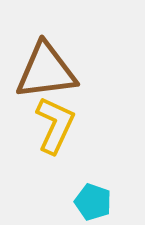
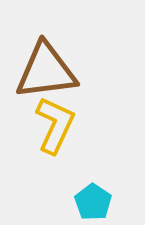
cyan pentagon: rotated 15 degrees clockwise
